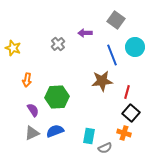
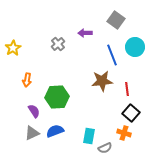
yellow star: rotated 21 degrees clockwise
red line: moved 3 px up; rotated 24 degrees counterclockwise
purple semicircle: moved 1 px right, 1 px down
